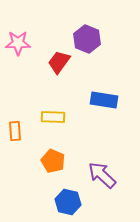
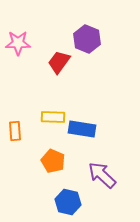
blue rectangle: moved 22 px left, 29 px down
